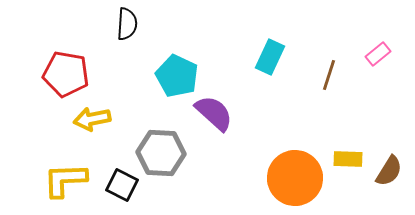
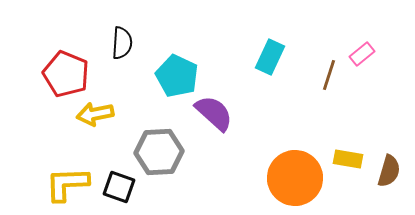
black semicircle: moved 5 px left, 19 px down
pink rectangle: moved 16 px left
red pentagon: rotated 12 degrees clockwise
yellow arrow: moved 3 px right, 5 px up
gray hexagon: moved 2 px left, 1 px up; rotated 6 degrees counterclockwise
yellow rectangle: rotated 8 degrees clockwise
brown semicircle: rotated 16 degrees counterclockwise
yellow L-shape: moved 2 px right, 4 px down
black square: moved 3 px left, 2 px down; rotated 8 degrees counterclockwise
